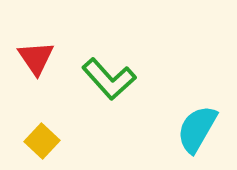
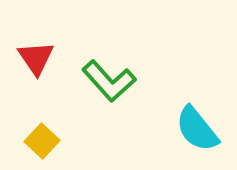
green L-shape: moved 2 px down
cyan semicircle: rotated 69 degrees counterclockwise
